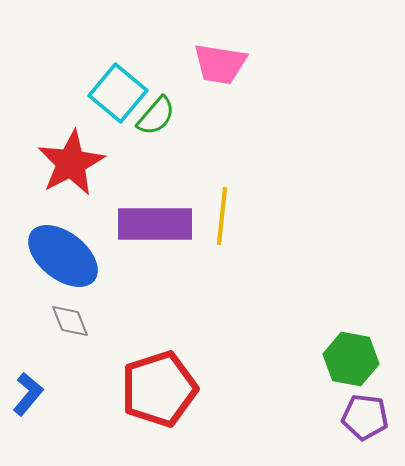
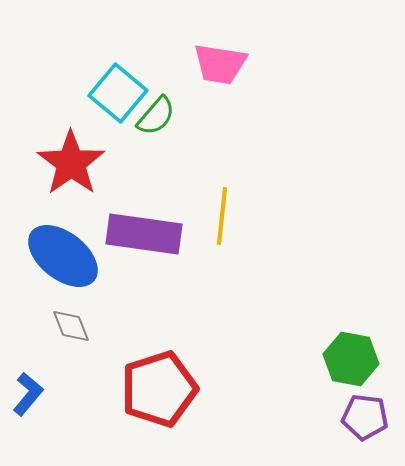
red star: rotated 8 degrees counterclockwise
purple rectangle: moved 11 px left, 10 px down; rotated 8 degrees clockwise
gray diamond: moved 1 px right, 5 px down
